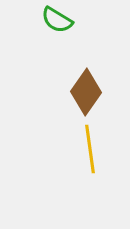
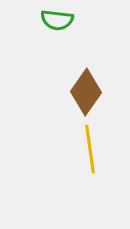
green semicircle: rotated 24 degrees counterclockwise
